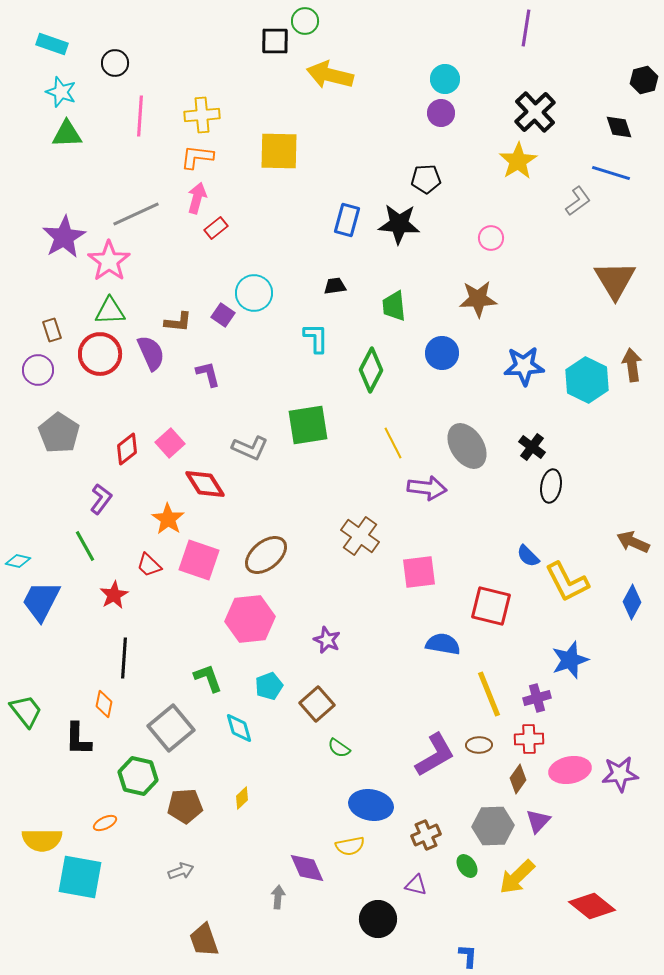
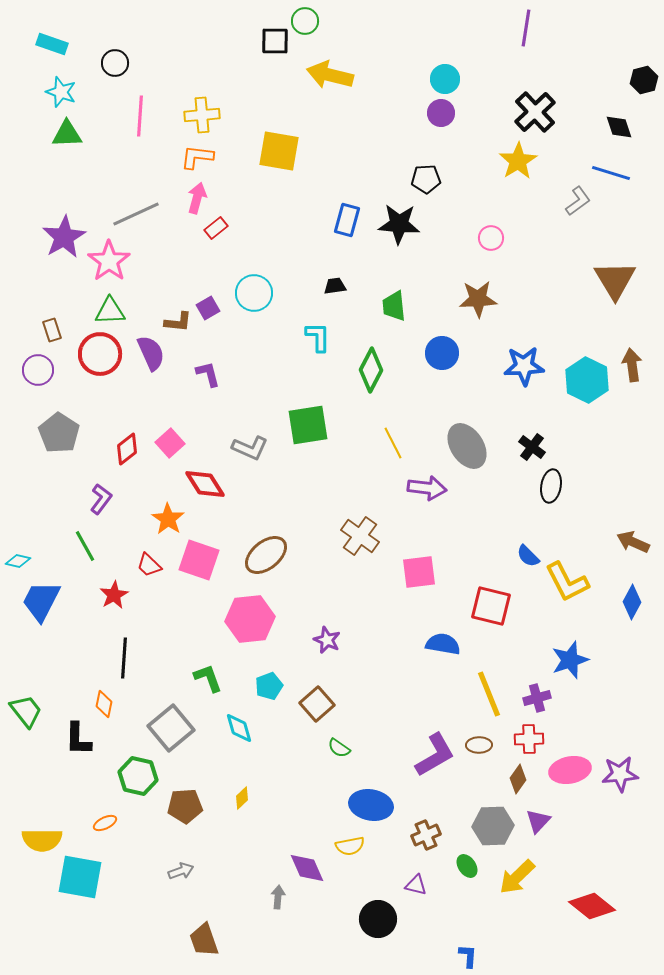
yellow square at (279, 151): rotated 9 degrees clockwise
purple square at (223, 315): moved 15 px left, 7 px up; rotated 25 degrees clockwise
cyan L-shape at (316, 338): moved 2 px right, 1 px up
